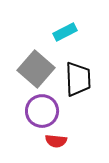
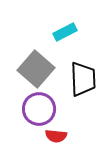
black trapezoid: moved 5 px right
purple circle: moved 3 px left, 2 px up
red semicircle: moved 5 px up
